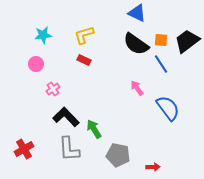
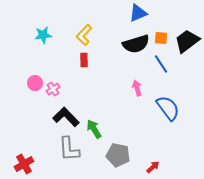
blue triangle: moved 1 px right; rotated 48 degrees counterclockwise
yellow L-shape: rotated 30 degrees counterclockwise
orange square: moved 2 px up
black semicircle: rotated 52 degrees counterclockwise
red rectangle: rotated 64 degrees clockwise
pink circle: moved 1 px left, 19 px down
pink arrow: rotated 21 degrees clockwise
red cross: moved 15 px down
red arrow: rotated 40 degrees counterclockwise
